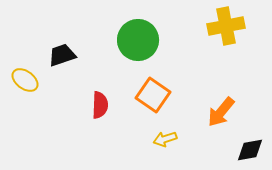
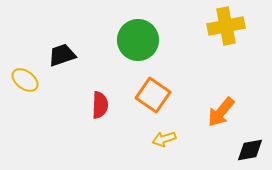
yellow arrow: moved 1 px left
